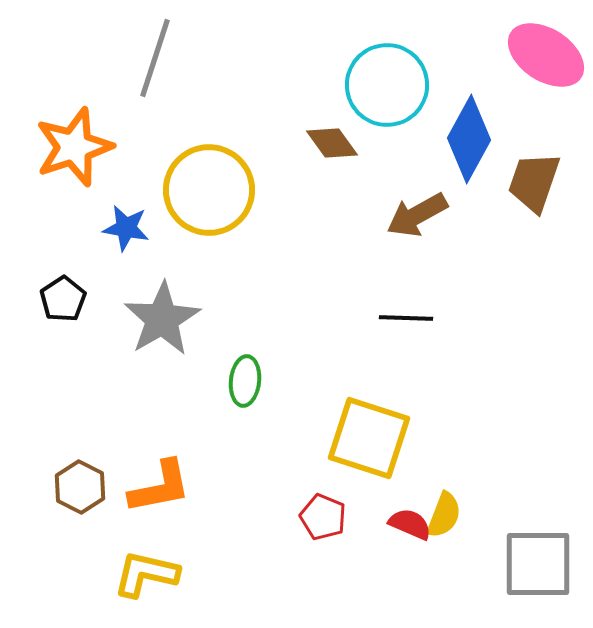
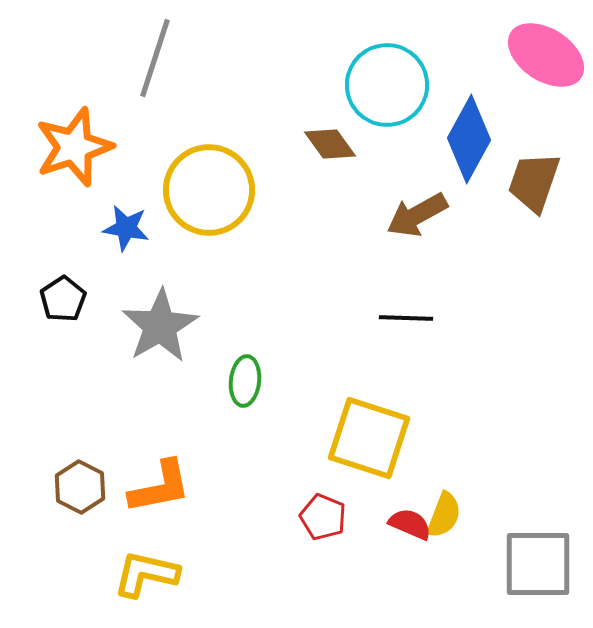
brown diamond: moved 2 px left, 1 px down
gray star: moved 2 px left, 7 px down
